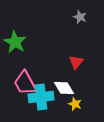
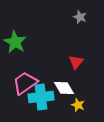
pink trapezoid: rotated 84 degrees clockwise
yellow star: moved 3 px right, 1 px down
